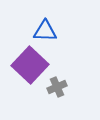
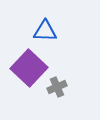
purple square: moved 1 px left, 3 px down
